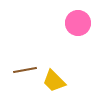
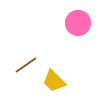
brown line: moved 1 px right, 5 px up; rotated 25 degrees counterclockwise
